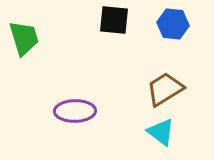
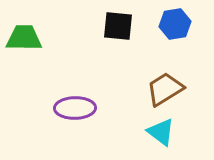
black square: moved 4 px right, 6 px down
blue hexagon: moved 2 px right; rotated 16 degrees counterclockwise
green trapezoid: rotated 72 degrees counterclockwise
purple ellipse: moved 3 px up
